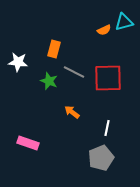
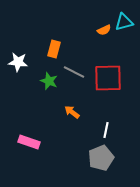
white line: moved 1 px left, 2 px down
pink rectangle: moved 1 px right, 1 px up
